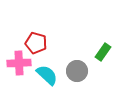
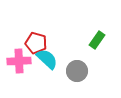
green rectangle: moved 6 px left, 12 px up
pink cross: moved 2 px up
cyan semicircle: moved 16 px up
